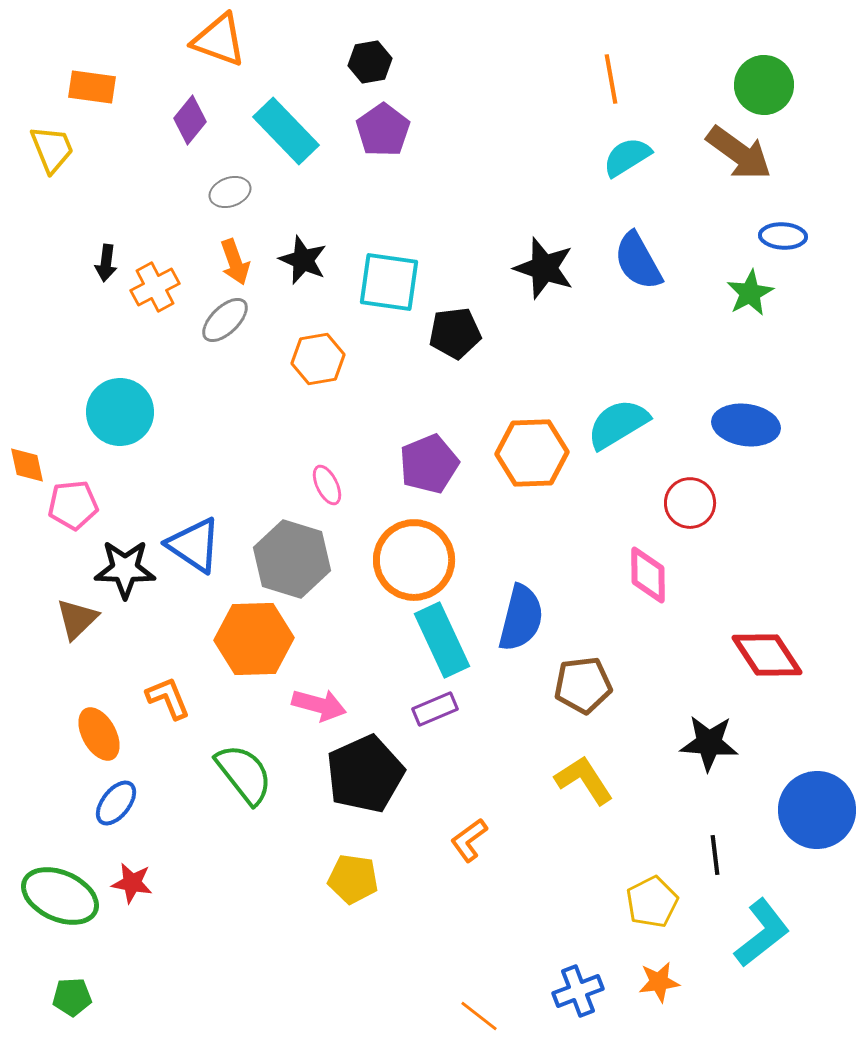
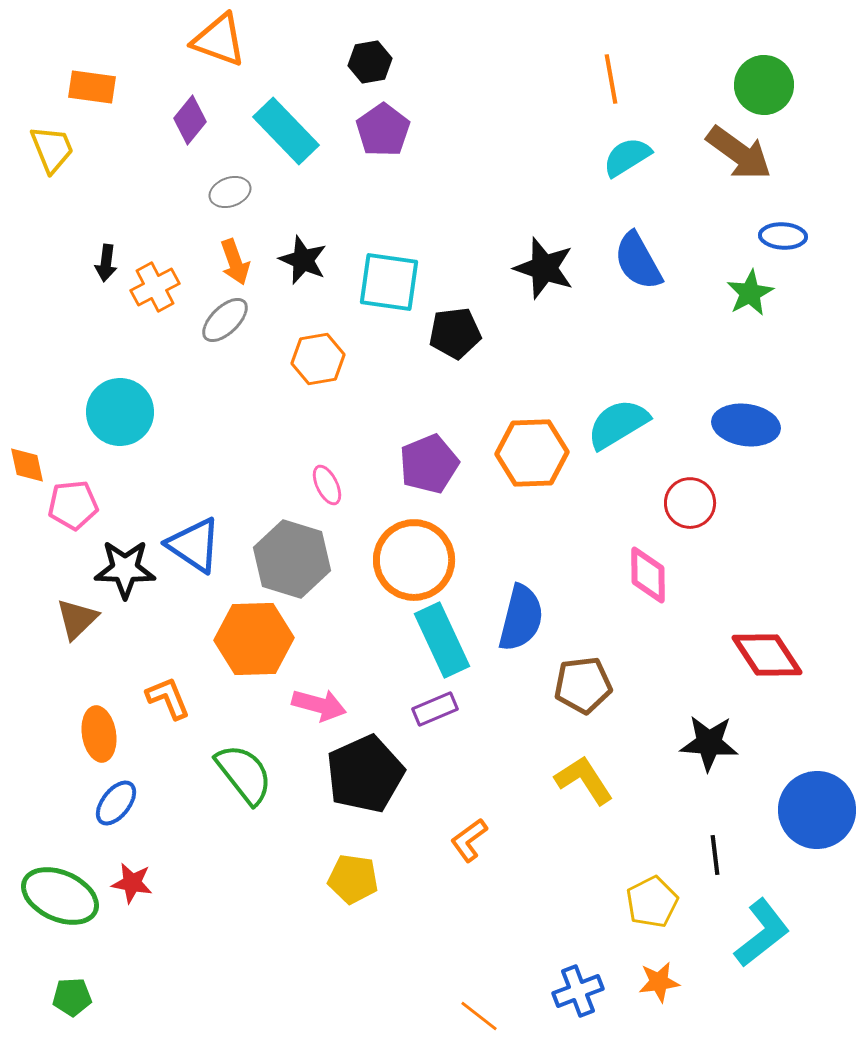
orange ellipse at (99, 734): rotated 20 degrees clockwise
